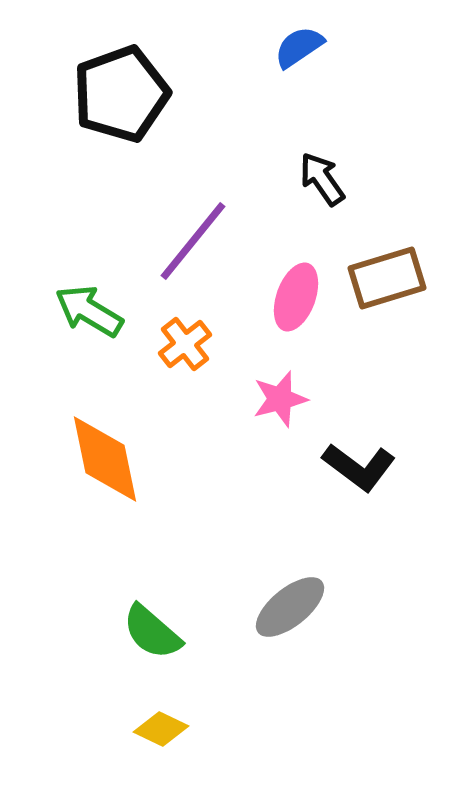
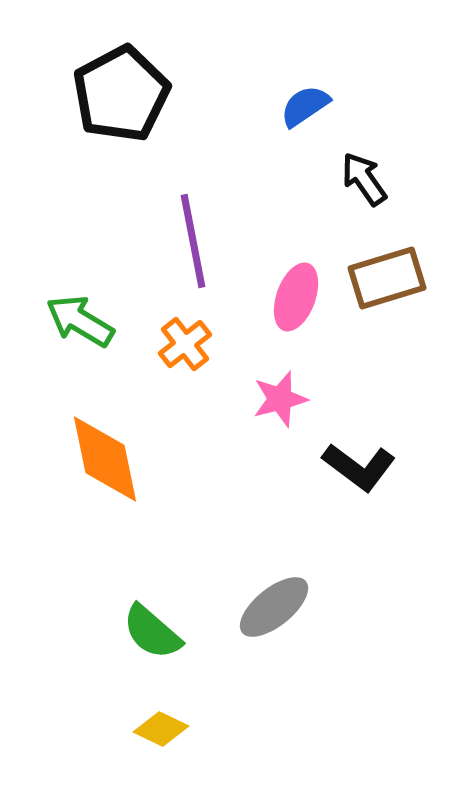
blue semicircle: moved 6 px right, 59 px down
black pentagon: rotated 8 degrees counterclockwise
black arrow: moved 42 px right
purple line: rotated 50 degrees counterclockwise
green arrow: moved 9 px left, 10 px down
gray ellipse: moved 16 px left
